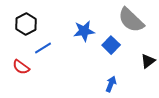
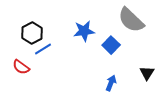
black hexagon: moved 6 px right, 9 px down
blue line: moved 1 px down
black triangle: moved 1 px left, 12 px down; rotated 21 degrees counterclockwise
blue arrow: moved 1 px up
